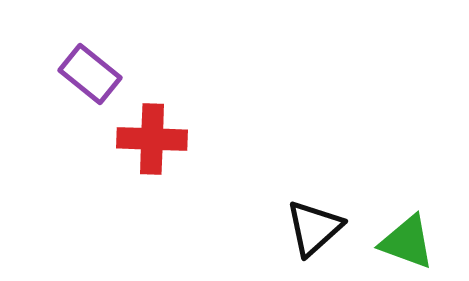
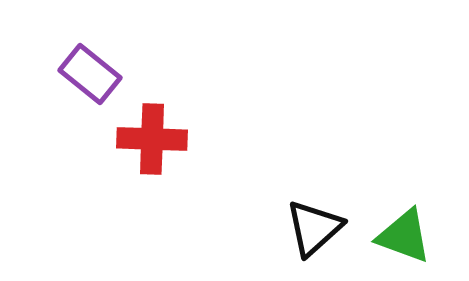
green triangle: moved 3 px left, 6 px up
